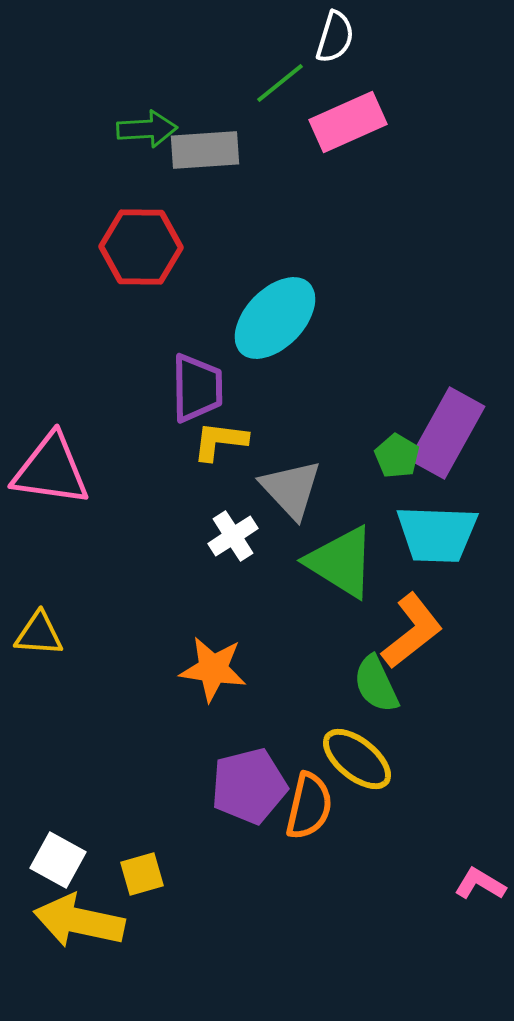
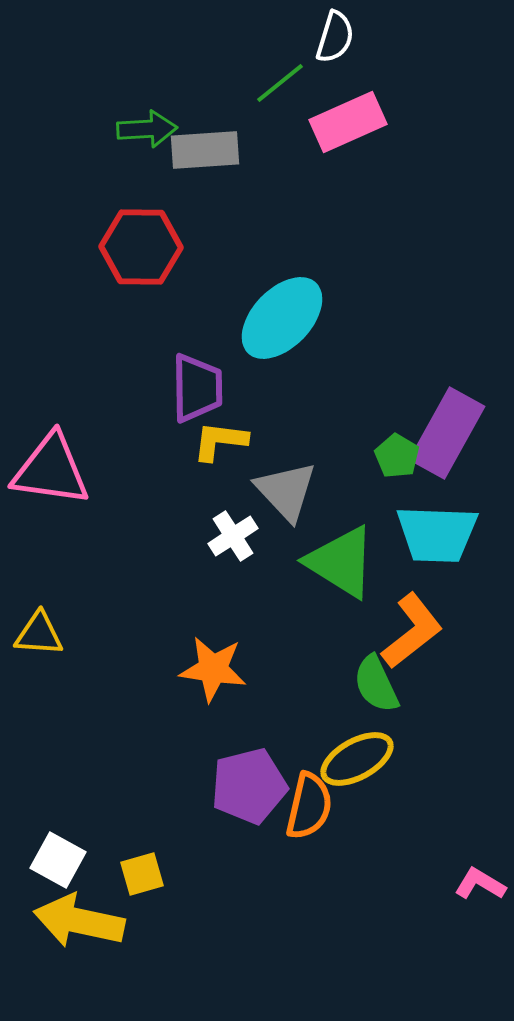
cyan ellipse: moved 7 px right
gray triangle: moved 5 px left, 2 px down
yellow ellipse: rotated 68 degrees counterclockwise
